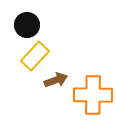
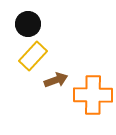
black circle: moved 1 px right, 1 px up
yellow rectangle: moved 2 px left
